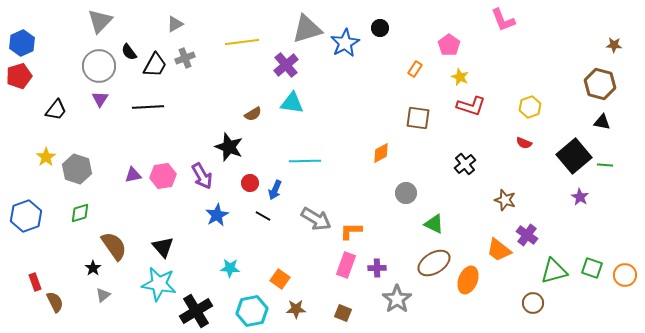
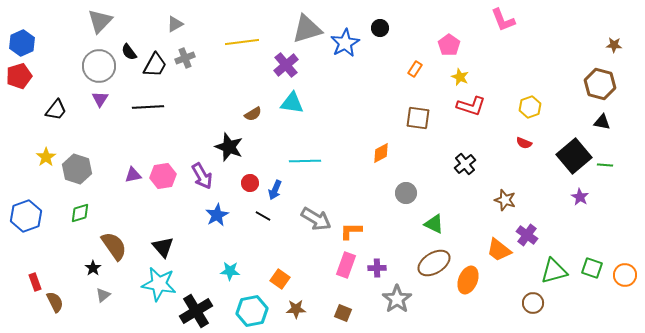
cyan star at (230, 268): moved 3 px down
